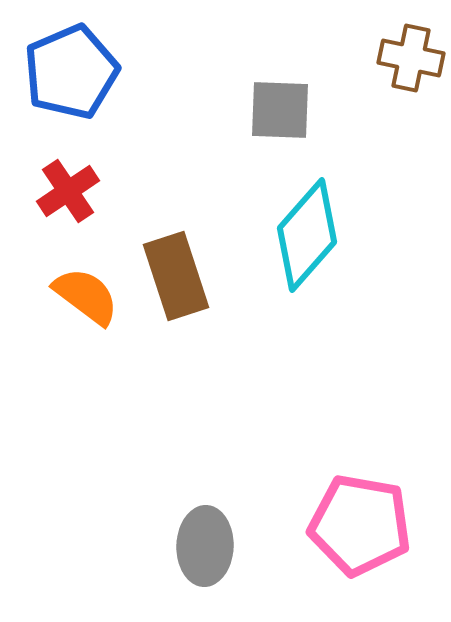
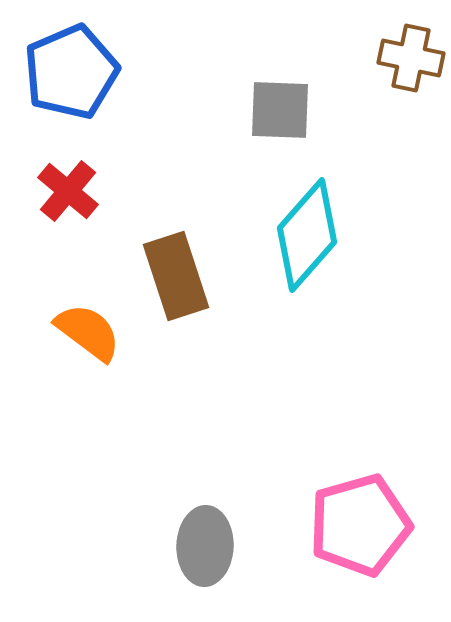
red cross: rotated 16 degrees counterclockwise
orange semicircle: moved 2 px right, 36 px down
pink pentagon: rotated 26 degrees counterclockwise
